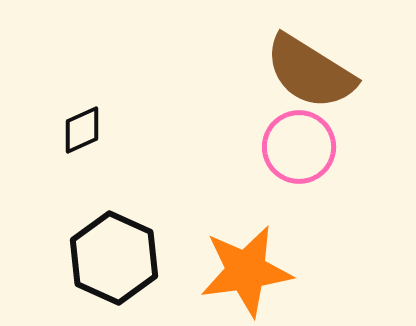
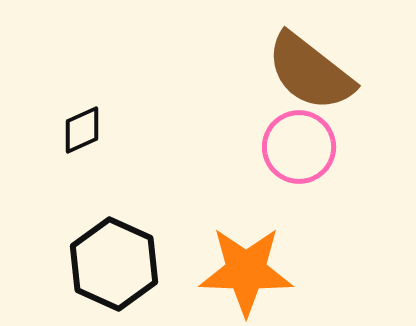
brown semicircle: rotated 6 degrees clockwise
black hexagon: moved 6 px down
orange star: rotated 10 degrees clockwise
